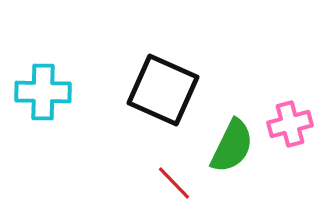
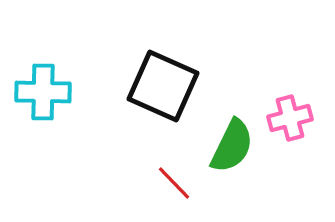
black square: moved 4 px up
pink cross: moved 6 px up
